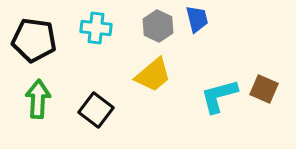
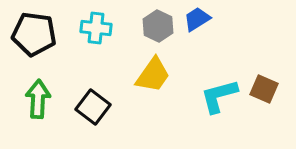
blue trapezoid: rotated 108 degrees counterclockwise
black pentagon: moved 6 px up
yellow trapezoid: rotated 15 degrees counterclockwise
black square: moved 3 px left, 3 px up
